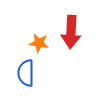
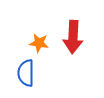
red arrow: moved 2 px right, 5 px down
